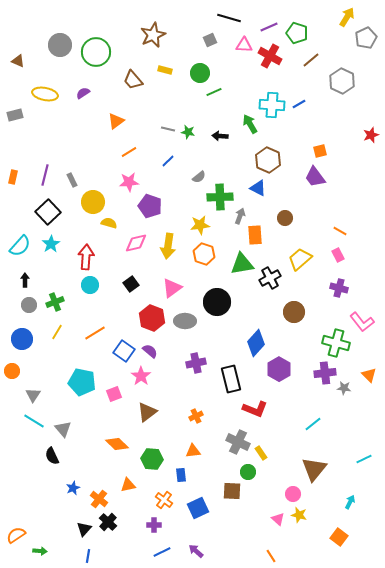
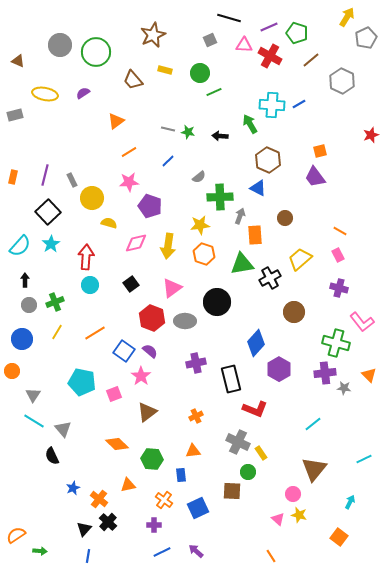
yellow circle at (93, 202): moved 1 px left, 4 px up
